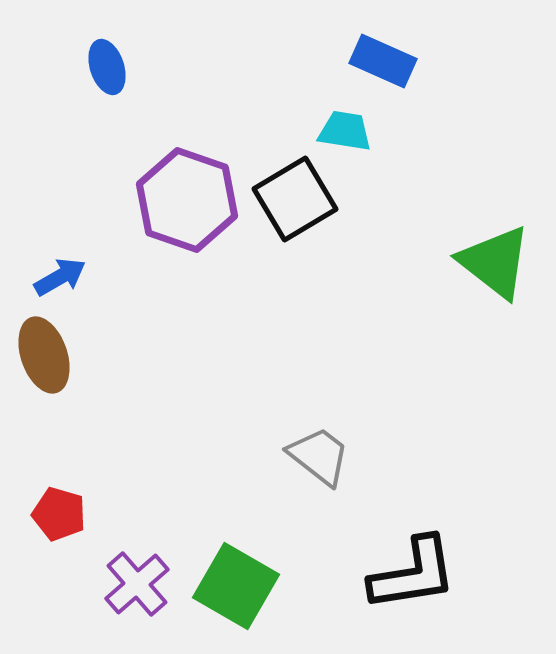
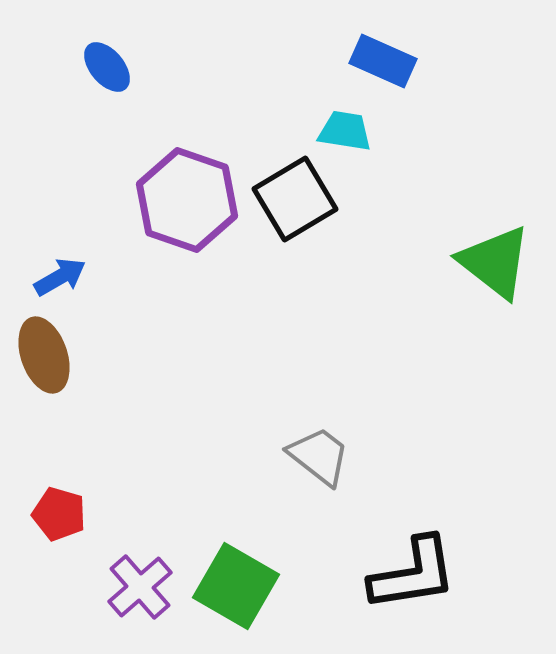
blue ellipse: rotated 22 degrees counterclockwise
purple cross: moved 3 px right, 3 px down
